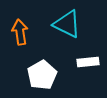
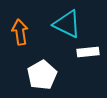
white rectangle: moved 10 px up
